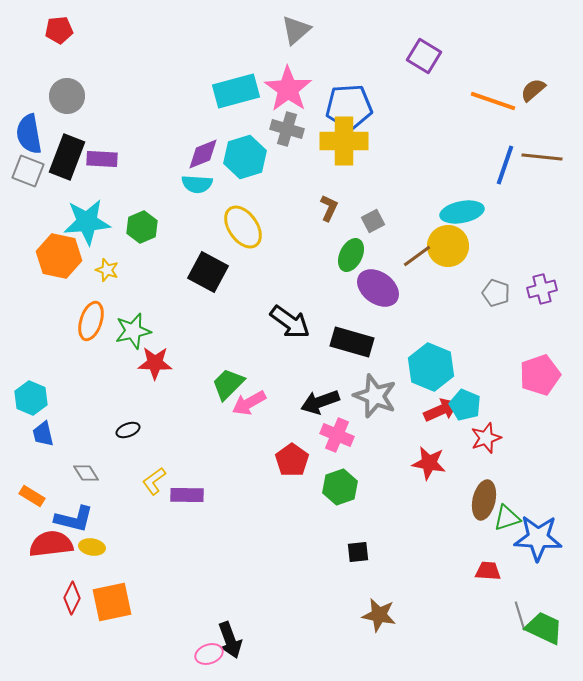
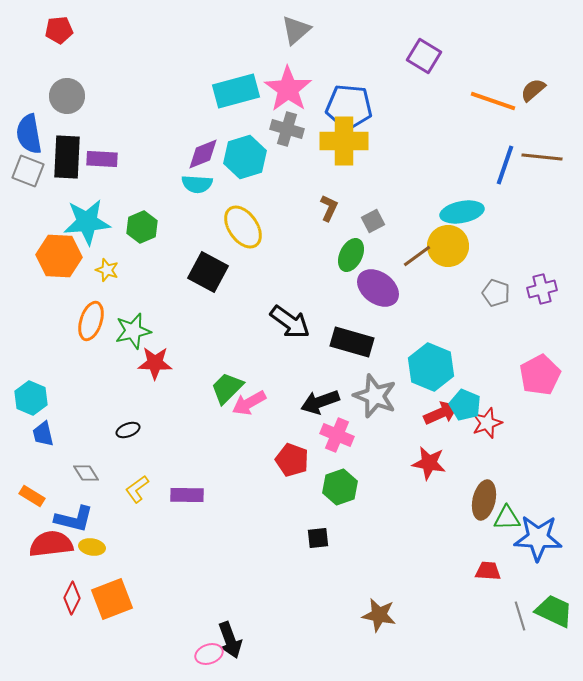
blue pentagon at (349, 107): rotated 9 degrees clockwise
black rectangle at (67, 157): rotated 18 degrees counterclockwise
orange hexagon at (59, 256): rotated 9 degrees counterclockwise
pink pentagon at (540, 375): rotated 9 degrees counterclockwise
green trapezoid at (228, 384): moved 1 px left, 4 px down
red arrow at (441, 410): moved 3 px down
red star at (486, 438): moved 1 px right, 15 px up
red pentagon at (292, 460): rotated 16 degrees counterclockwise
yellow L-shape at (154, 481): moved 17 px left, 8 px down
green triangle at (507, 518): rotated 16 degrees clockwise
black square at (358, 552): moved 40 px left, 14 px up
orange square at (112, 602): moved 3 px up; rotated 9 degrees counterclockwise
green trapezoid at (544, 628): moved 10 px right, 17 px up
